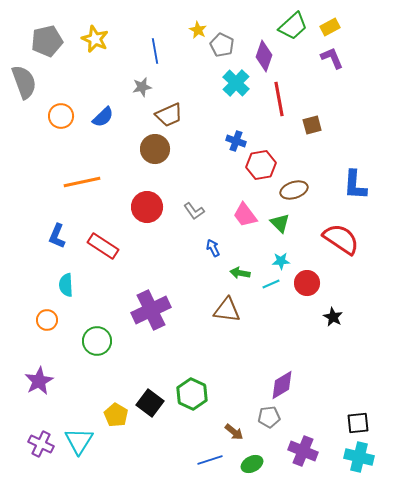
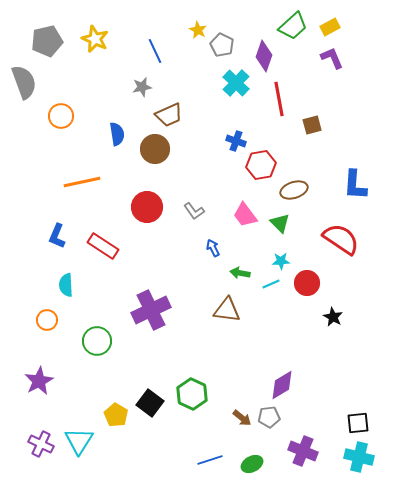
blue line at (155, 51): rotated 15 degrees counterclockwise
blue semicircle at (103, 117): moved 14 px right, 17 px down; rotated 55 degrees counterclockwise
brown arrow at (234, 432): moved 8 px right, 14 px up
